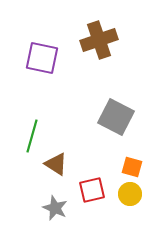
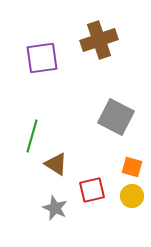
purple square: rotated 20 degrees counterclockwise
yellow circle: moved 2 px right, 2 px down
